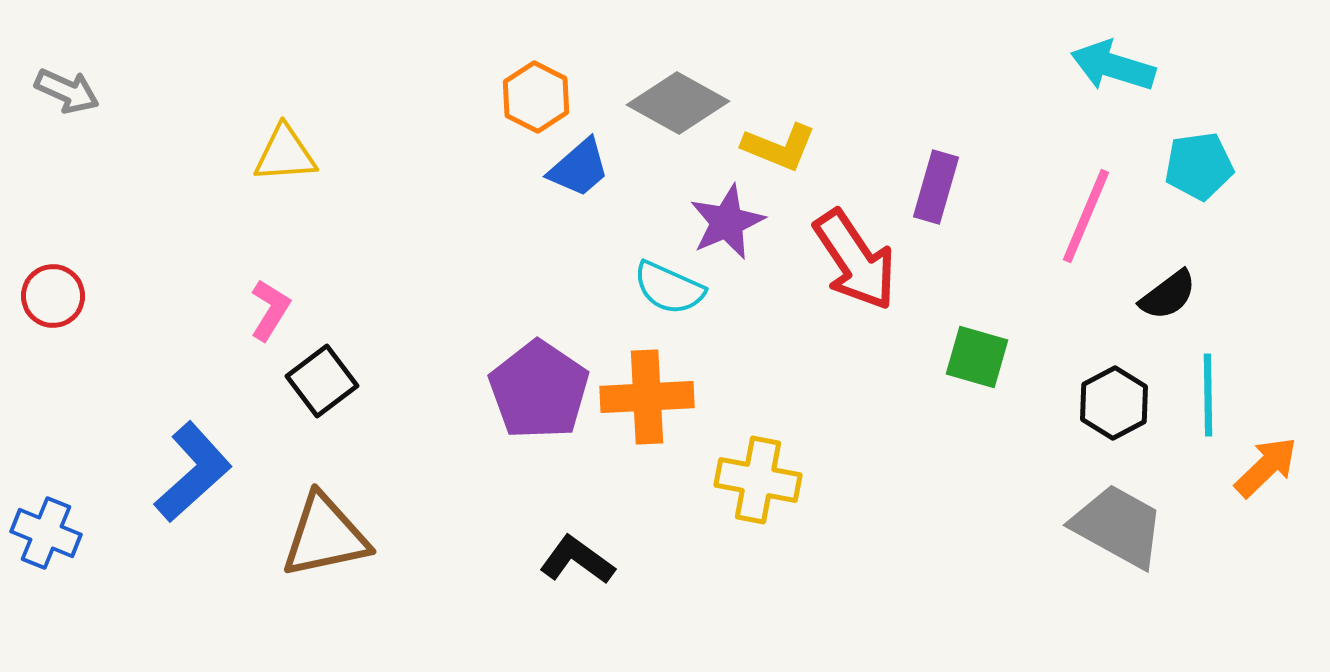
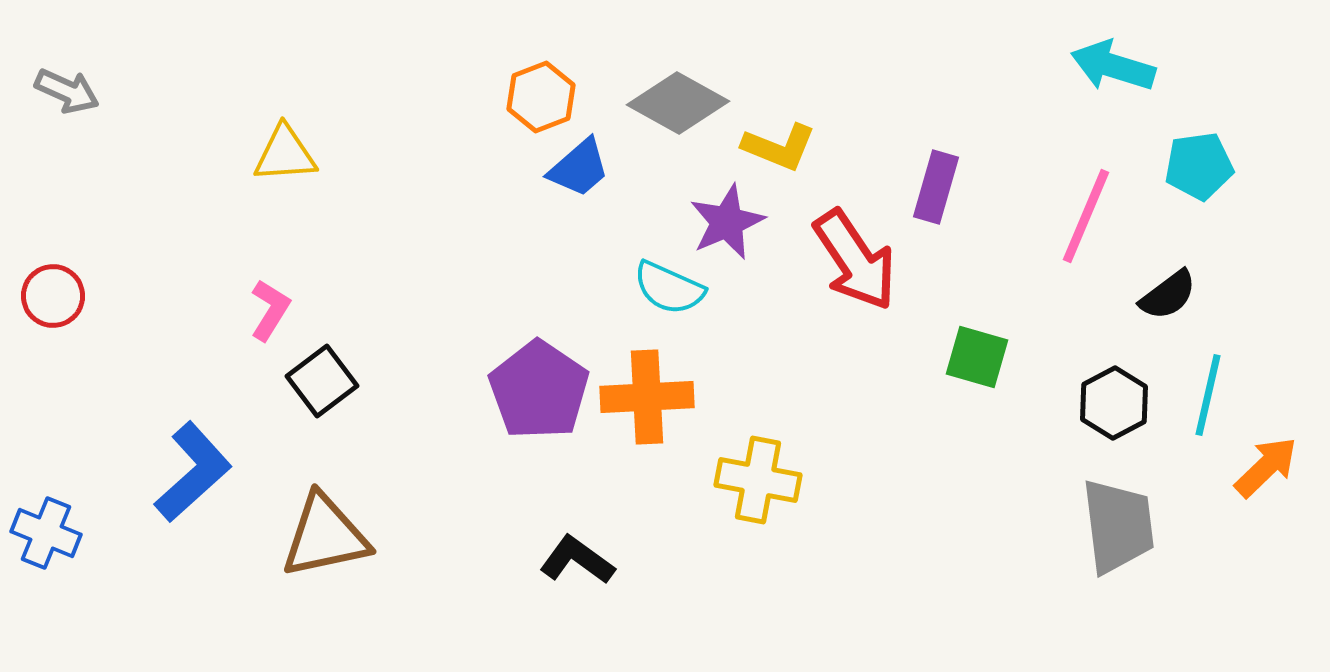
orange hexagon: moved 5 px right; rotated 12 degrees clockwise
cyan line: rotated 14 degrees clockwise
gray trapezoid: rotated 54 degrees clockwise
